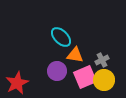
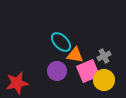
cyan ellipse: moved 5 px down
gray cross: moved 2 px right, 4 px up
pink square: moved 3 px right, 6 px up
red star: rotated 15 degrees clockwise
